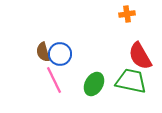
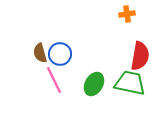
brown semicircle: moved 3 px left, 1 px down
red semicircle: rotated 140 degrees counterclockwise
green trapezoid: moved 1 px left, 2 px down
